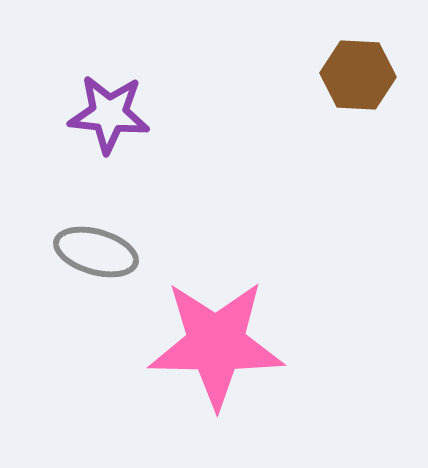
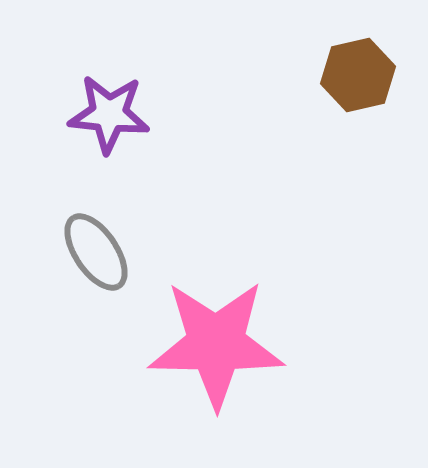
brown hexagon: rotated 16 degrees counterclockwise
gray ellipse: rotated 40 degrees clockwise
